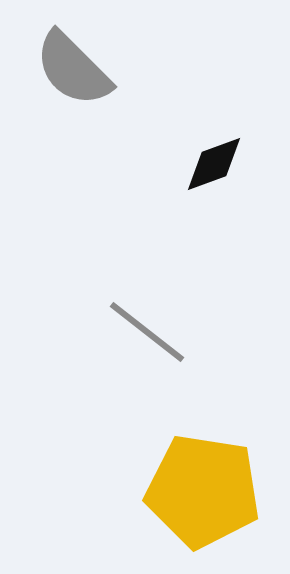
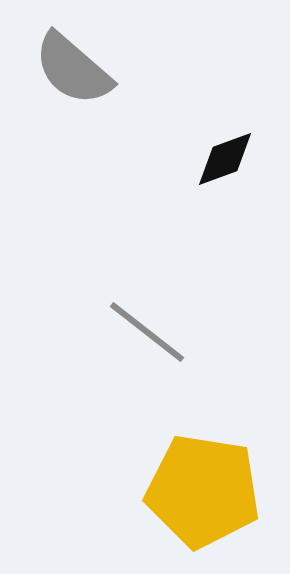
gray semicircle: rotated 4 degrees counterclockwise
black diamond: moved 11 px right, 5 px up
